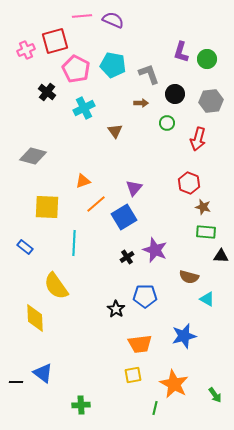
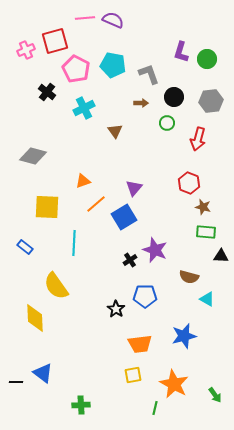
pink line at (82, 16): moved 3 px right, 2 px down
black circle at (175, 94): moved 1 px left, 3 px down
black cross at (127, 257): moved 3 px right, 3 px down
